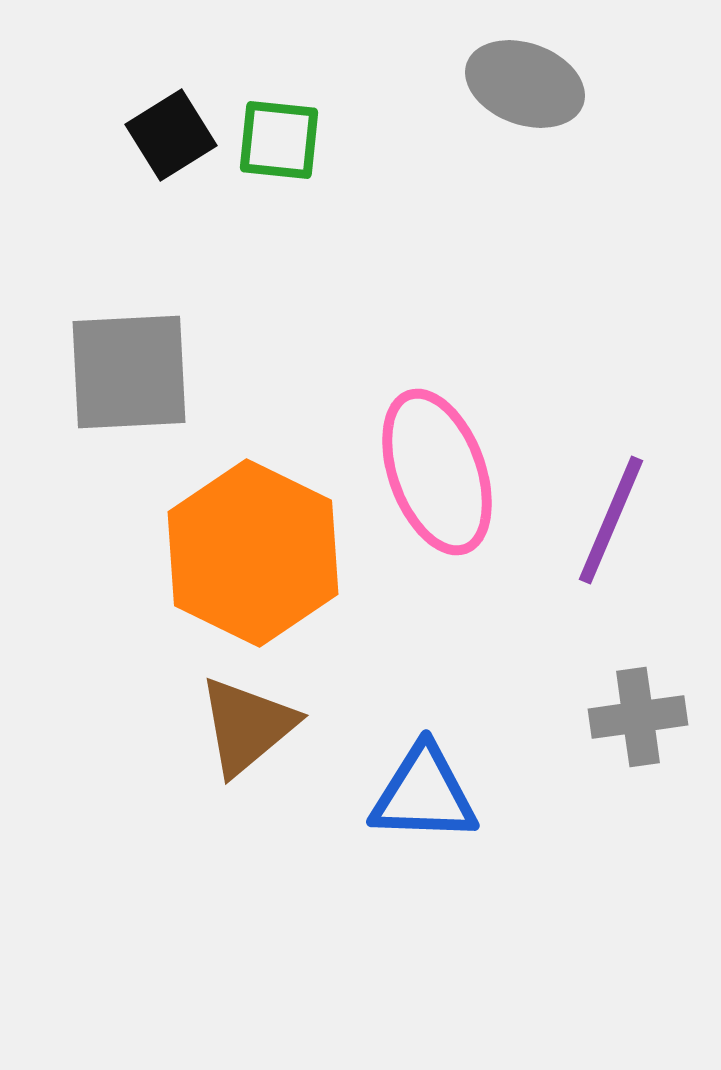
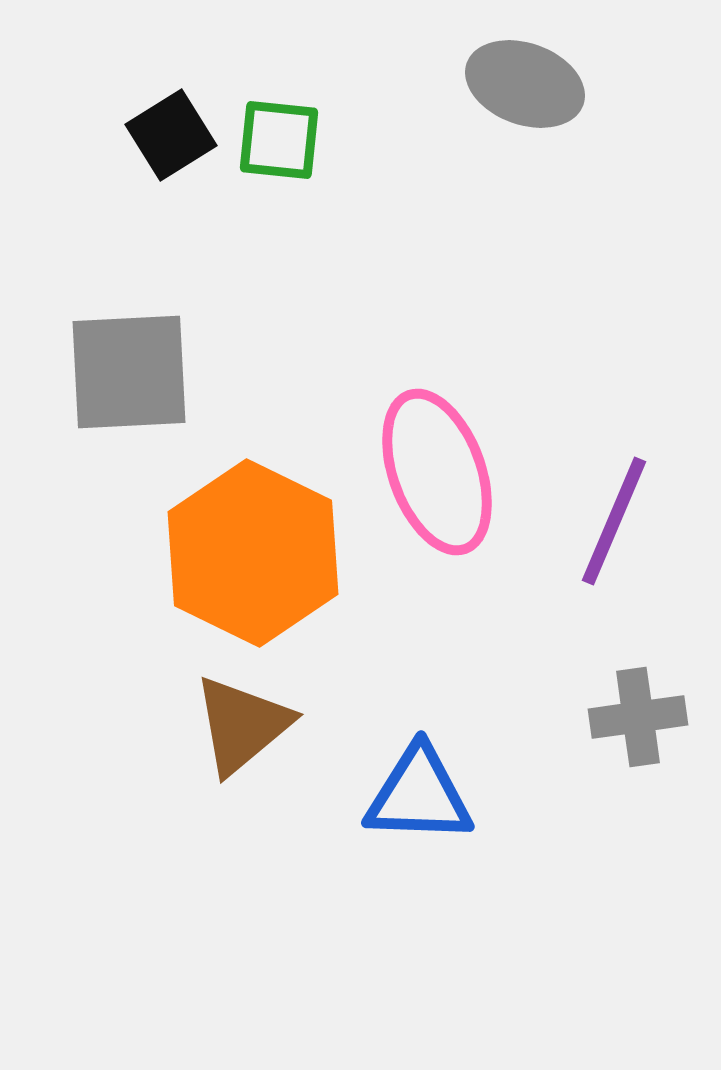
purple line: moved 3 px right, 1 px down
brown triangle: moved 5 px left, 1 px up
blue triangle: moved 5 px left, 1 px down
